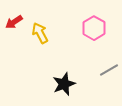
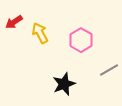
pink hexagon: moved 13 px left, 12 px down
